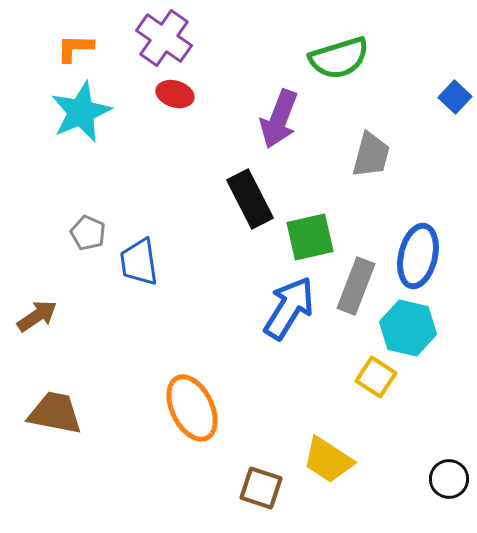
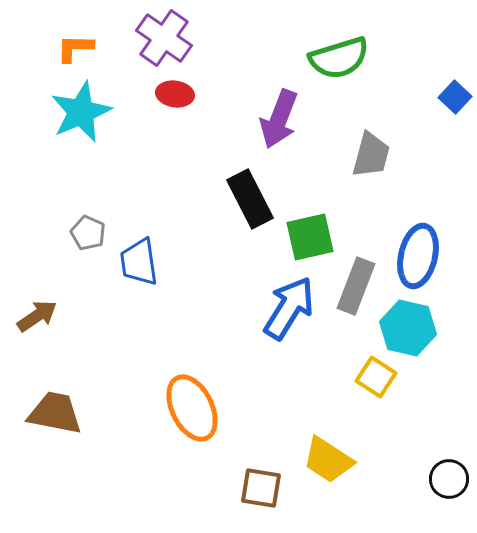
red ellipse: rotated 9 degrees counterclockwise
brown square: rotated 9 degrees counterclockwise
